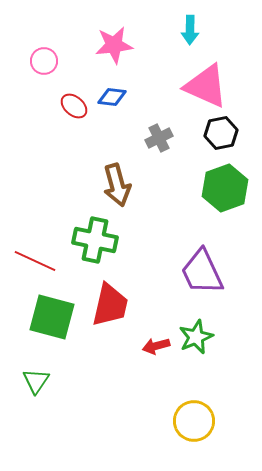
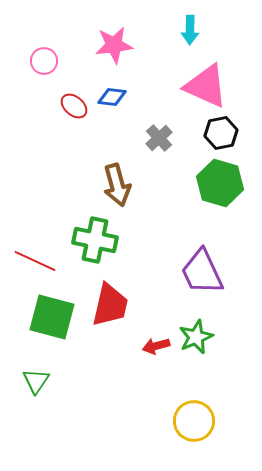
gray cross: rotated 16 degrees counterclockwise
green hexagon: moved 5 px left, 5 px up; rotated 24 degrees counterclockwise
